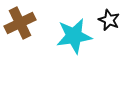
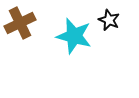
cyan star: rotated 24 degrees clockwise
